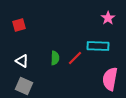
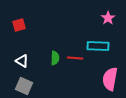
red line: rotated 49 degrees clockwise
